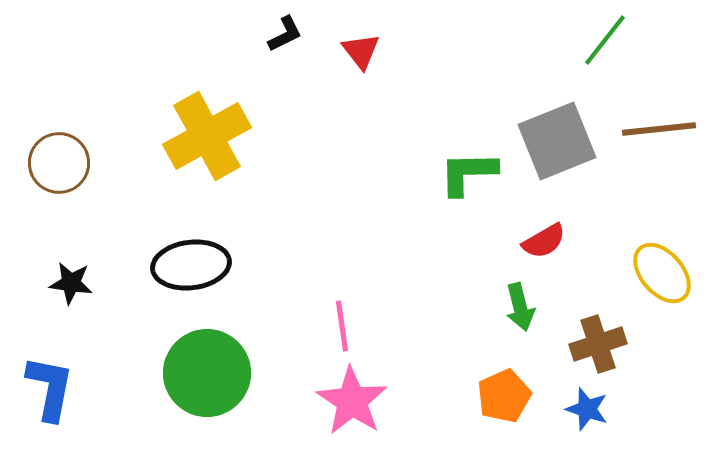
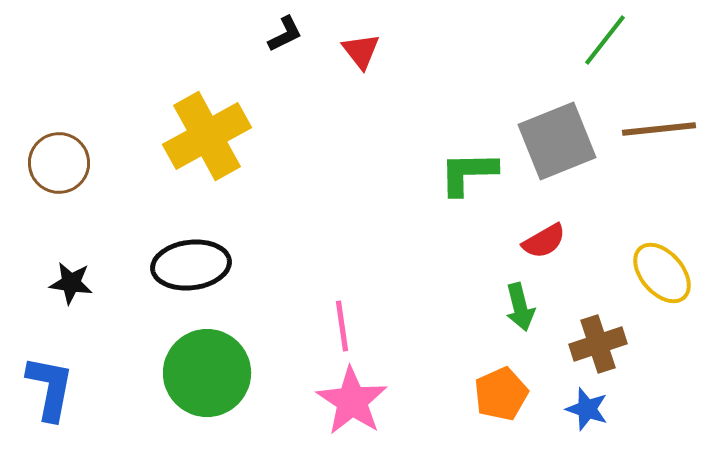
orange pentagon: moved 3 px left, 2 px up
